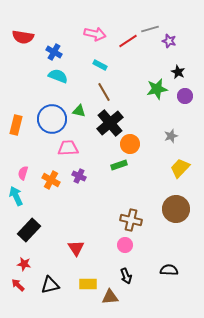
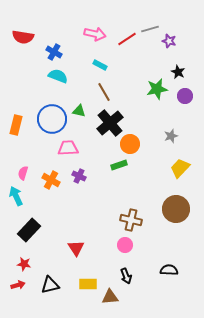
red line: moved 1 px left, 2 px up
red arrow: rotated 120 degrees clockwise
